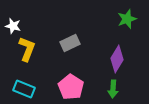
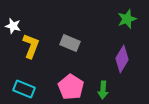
gray rectangle: rotated 48 degrees clockwise
yellow L-shape: moved 4 px right, 3 px up
purple diamond: moved 5 px right
green arrow: moved 10 px left, 1 px down
